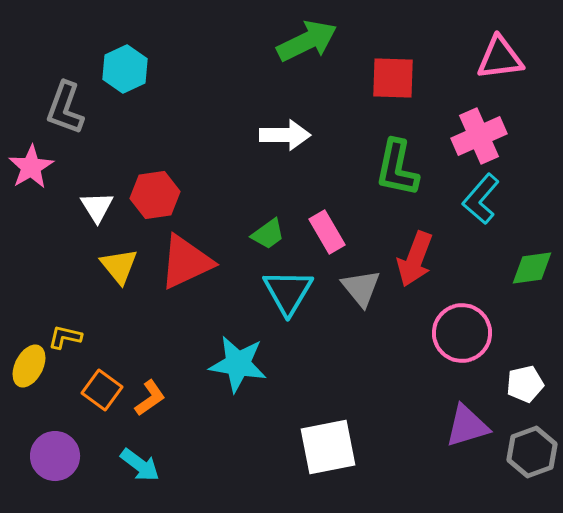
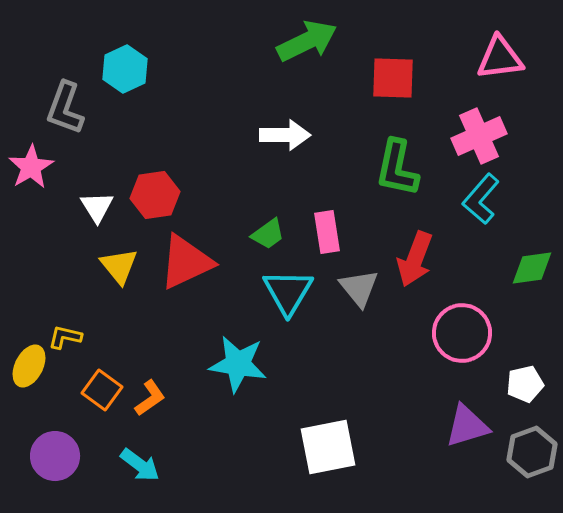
pink rectangle: rotated 21 degrees clockwise
gray triangle: moved 2 px left
